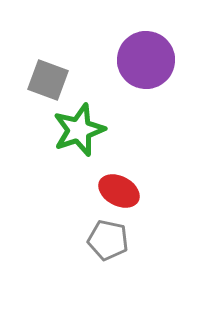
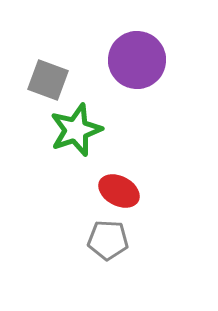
purple circle: moved 9 px left
green star: moved 3 px left
gray pentagon: rotated 9 degrees counterclockwise
